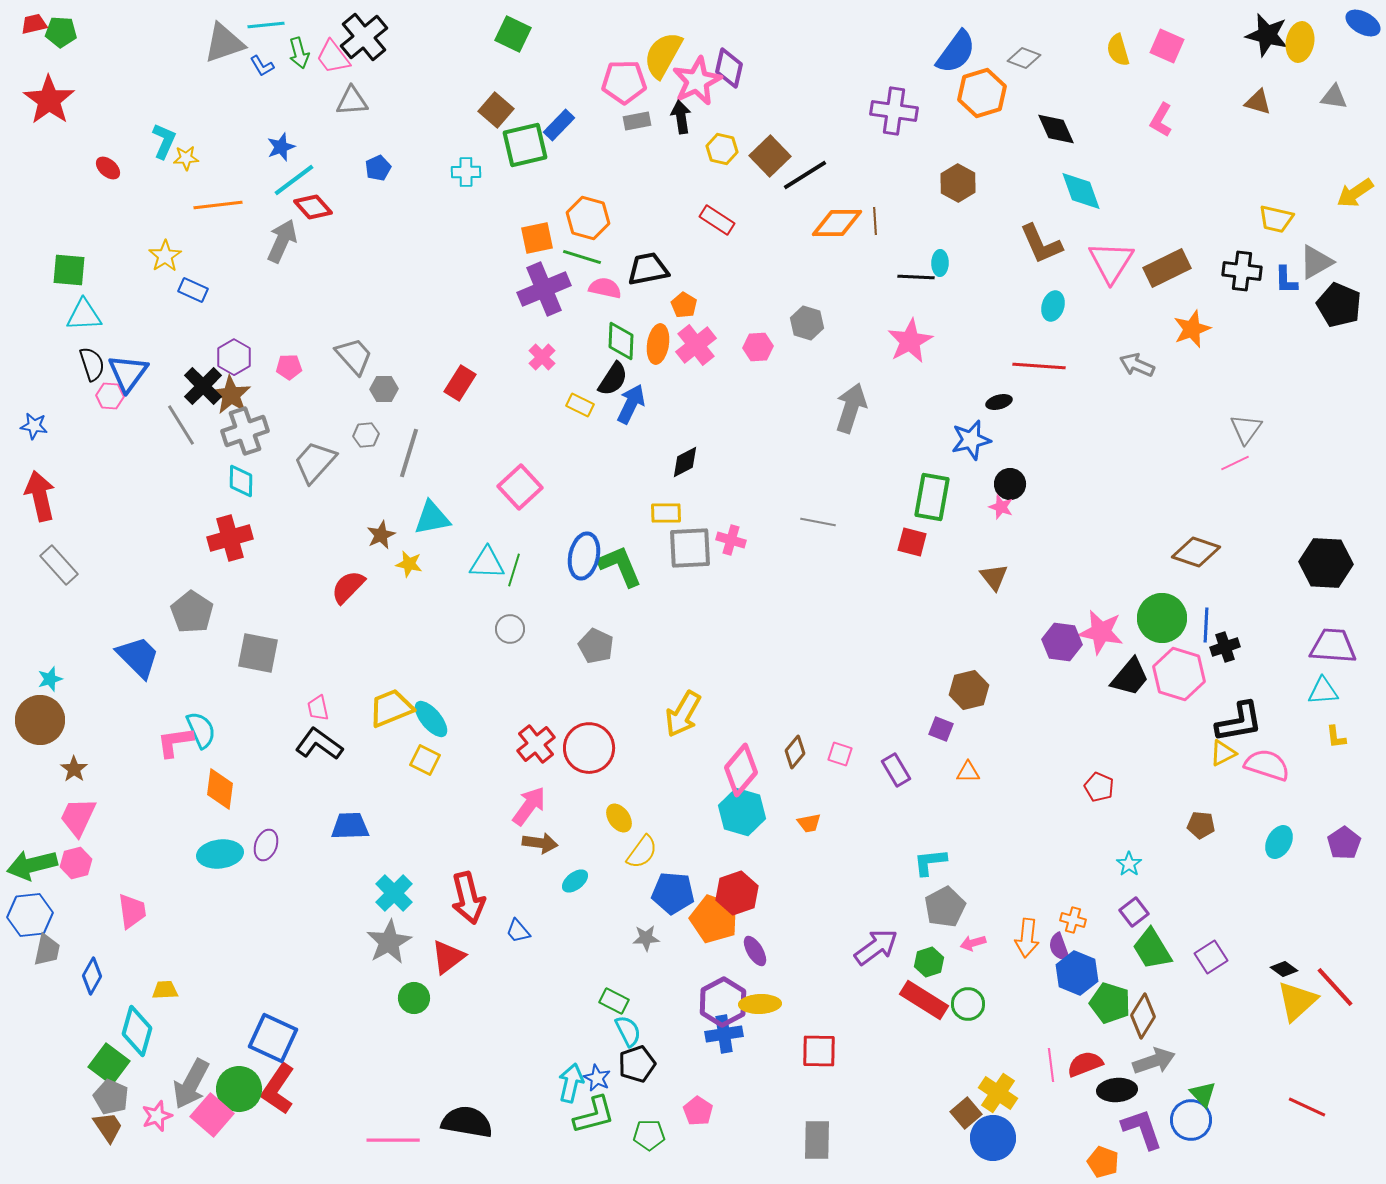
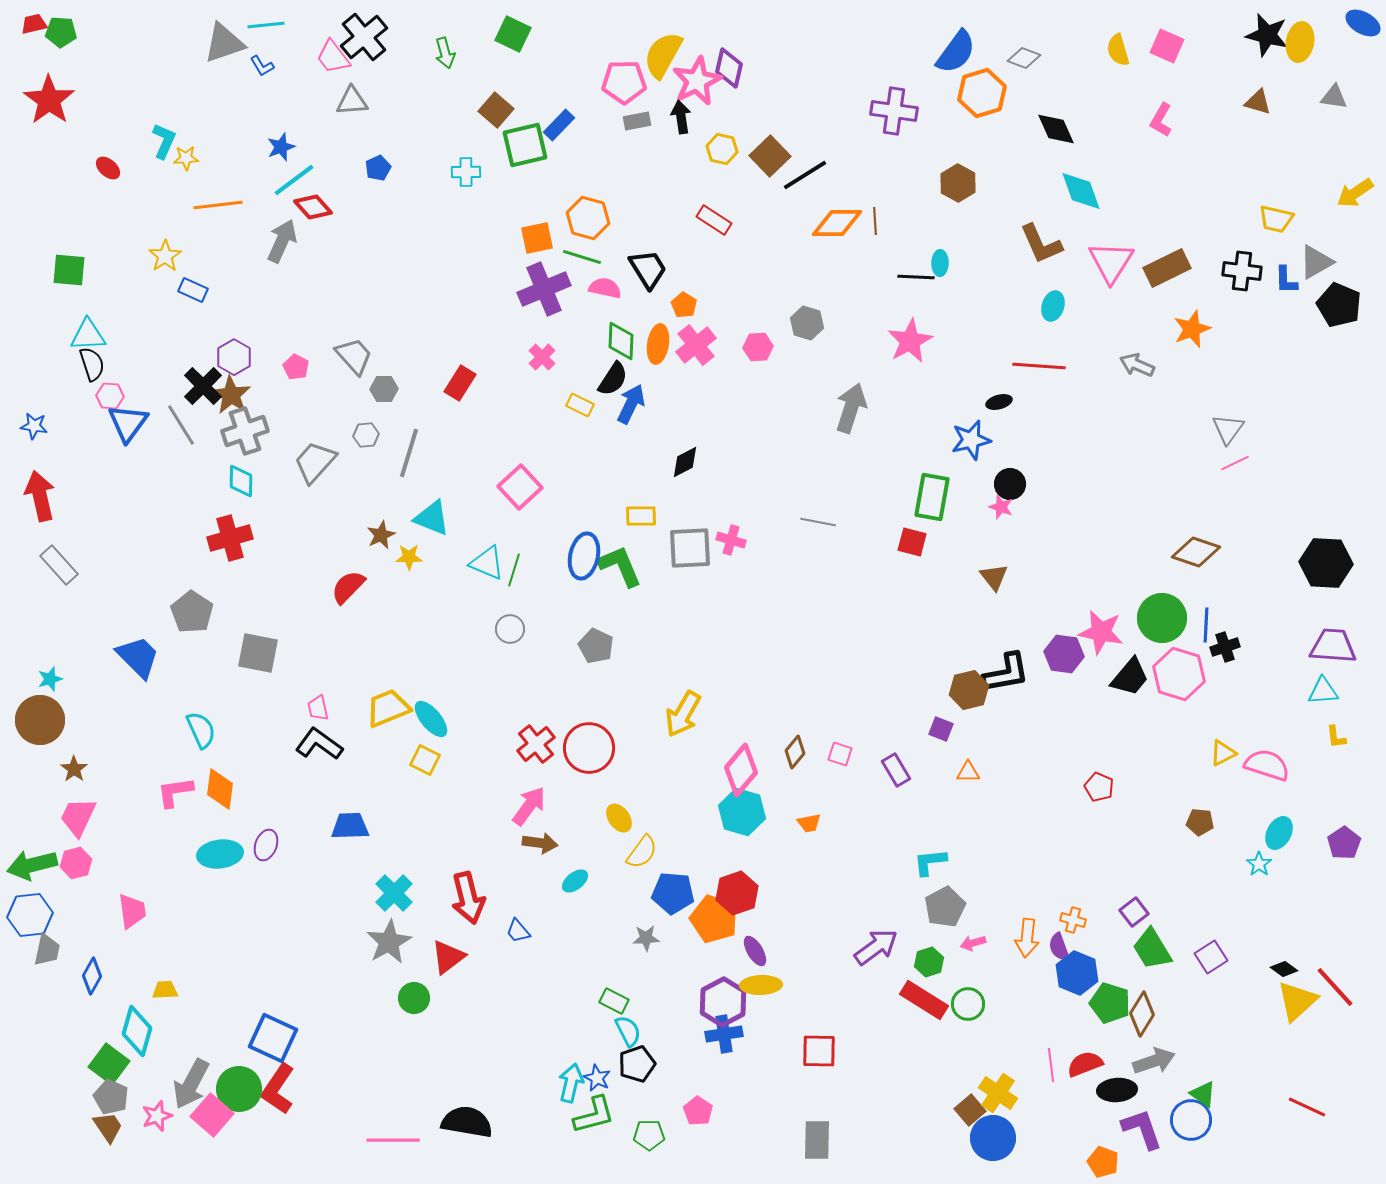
green arrow at (299, 53): moved 146 px right
red rectangle at (717, 220): moved 3 px left
black trapezoid at (648, 269): rotated 69 degrees clockwise
cyan triangle at (84, 315): moved 4 px right, 20 px down
pink pentagon at (289, 367): moved 7 px right; rotated 30 degrees clockwise
blue triangle at (128, 373): moved 50 px down
gray triangle at (1246, 429): moved 18 px left
yellow rectangle at (666, 513): moved 25 px left, 3 px down
cyan triangle at (432, 518): rotated 33 degrees clockwise
cyan triangle at (487, 563): rotated 21 degrees clockwise
yellow star at (409, 564): moved 7 px up; rotated 12 degrees counterclockwise
purple hexagon at (1062, 642): moved 2 px right, 12 px down
yellow trapezoid at (391, 708): moved 3 px left
black L-shape at (1239, 722): moved 233 px left, 49 px up
pink L-shape at (175, 742): moved 50 px down
brown pentagon at (1201, 825): moved 1 px left, 3 px up
cyan ellipse at (1279, 842): moved 9 px up
cyan star at (1129, 864): moved 130 px right
yellow ellipse at (760, 1004): moved 1 px right, 19 px up
brown diamond at (1143, 1016): moved 1 px left, 2 px up
green triangle at (1203, 1094): rotated 12 degrees counterclockwise
brown square at (966, 1113): moved 4 px right, 3 px up
